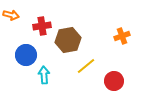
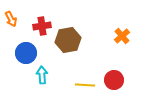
orange arrow: moved 4 px down; rotated 49 degrees clockwise
orange cross: rotated 21 degrees counterclockwise
blue circle: moved 2 px up
yellow line: moved 1 px left, 19 px down; rotated 42 degrees clockwise
cyan arrow: moved 2 px left
red circle: moved 1 px up
